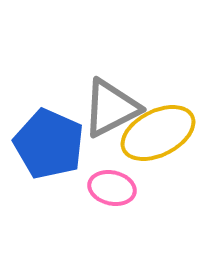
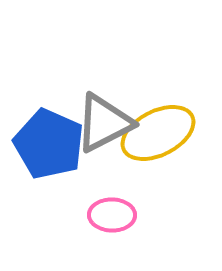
gray triangle: moved 7 px left, 15 px down
pink ellipse: moved 27 px down; rotated 12 degrees counterclockwise
